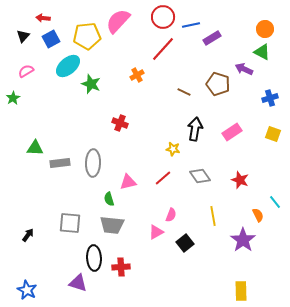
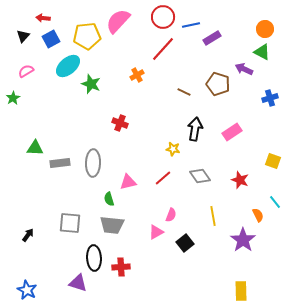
yellow square at (273, 134): moved 27 px down
